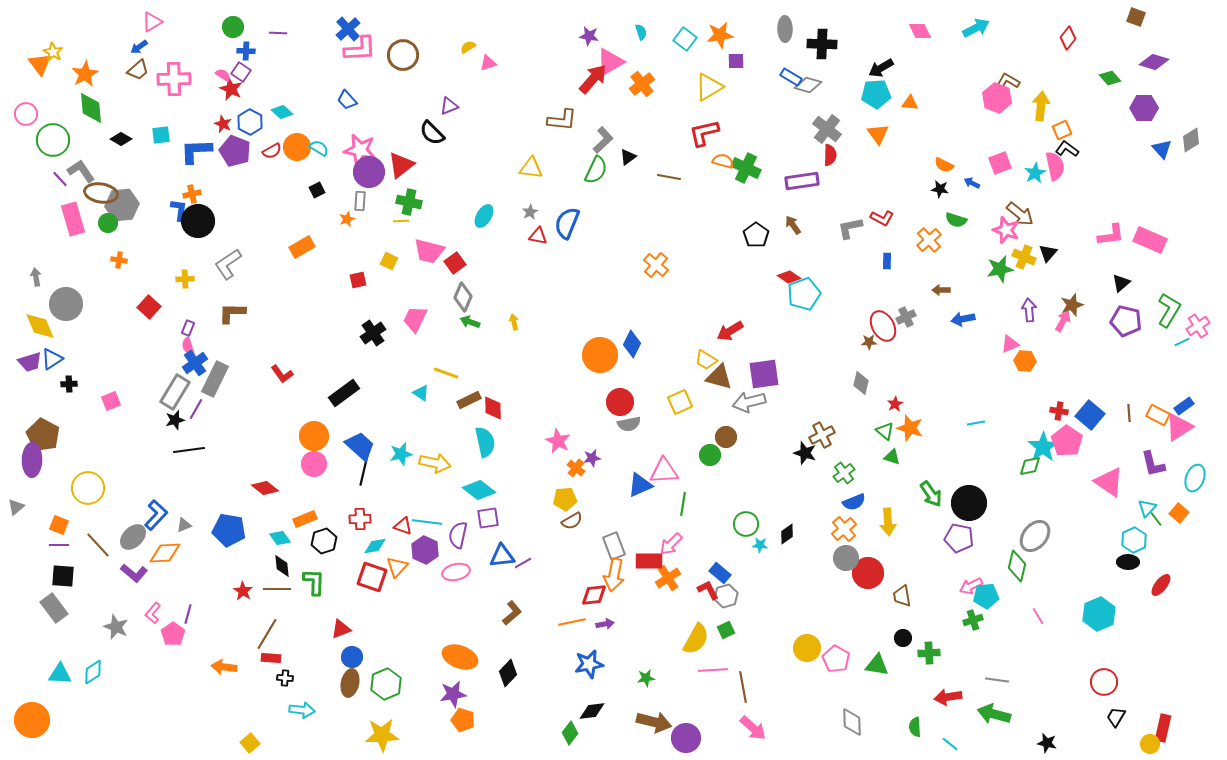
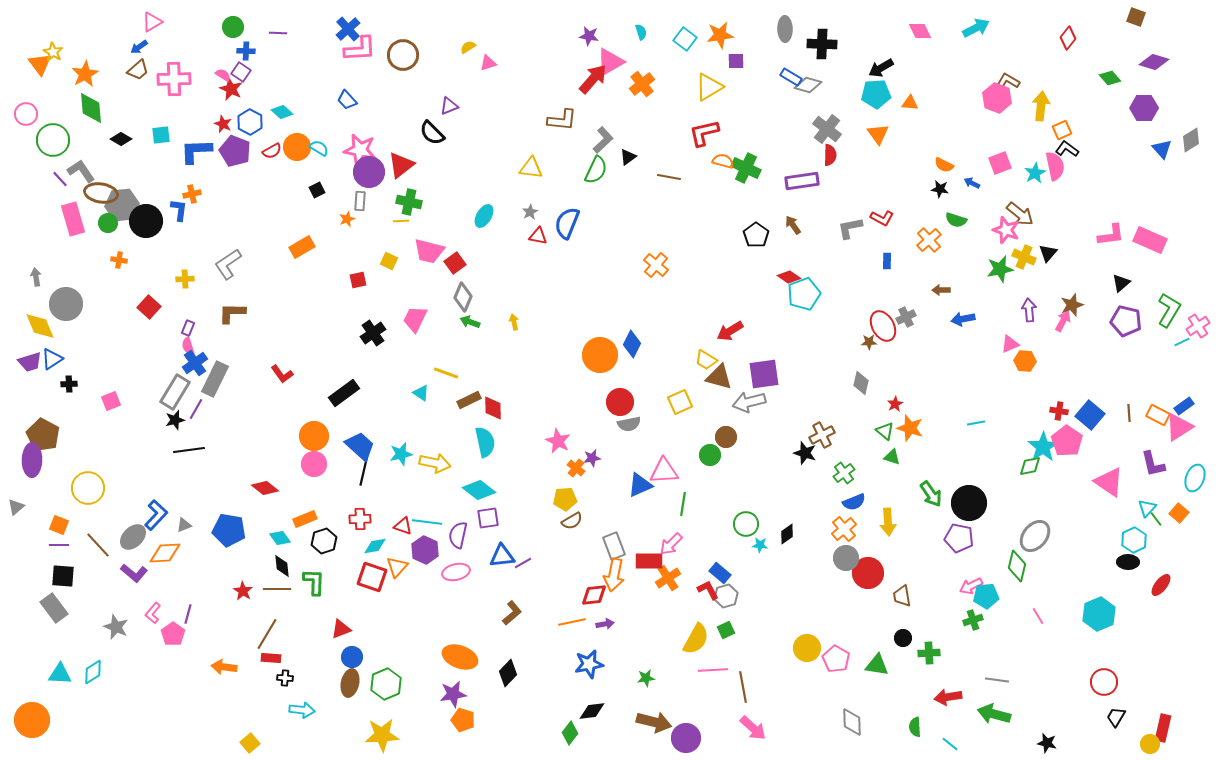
black circle at (198, 221): moved 52 px left
